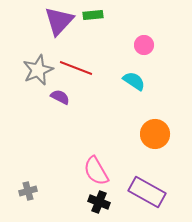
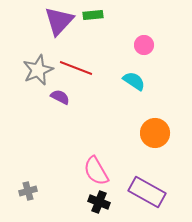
orange circle: moved 1 px up
